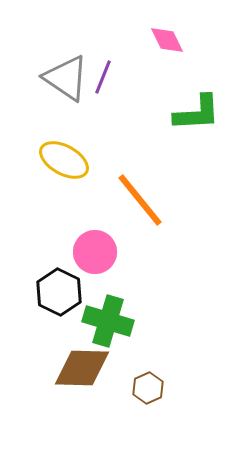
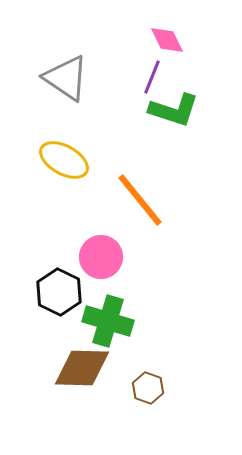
purple line: moved 49 px right
green L-shape: moved 23 px left, 3 px up; rotated 21 degrees clockwise
pink circle: moved 6 px right, 5 px down
brown hexagon: rotated 16 degrees counterclockwise
